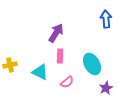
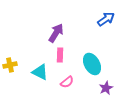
blue arrow: rotated 60 degrees clockwise
pink rectangle: moved 1 px up
